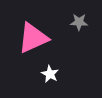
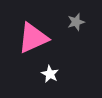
gray star: moved 3 px left; rotated 18 degrees counterclockwise
